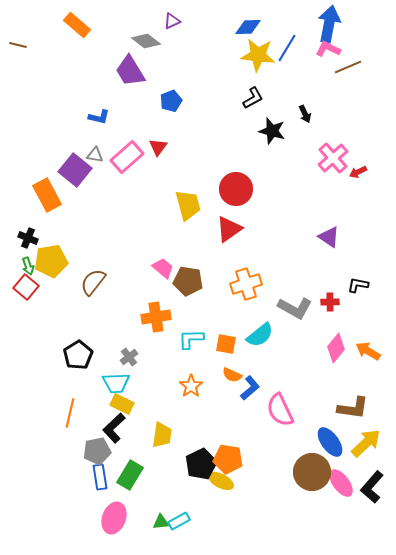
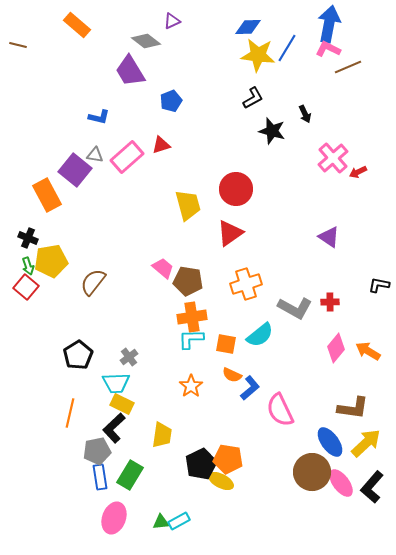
red triangle at (158, 147): moved 3 px right, 2 px up; rotated 36 degrees clockwise
red triangle at (229, 229): moved 1 px right, 4 px down
black L-shape at (358, 285): moved 21 px right
orange cross at (156, 317): moved 36 px right
